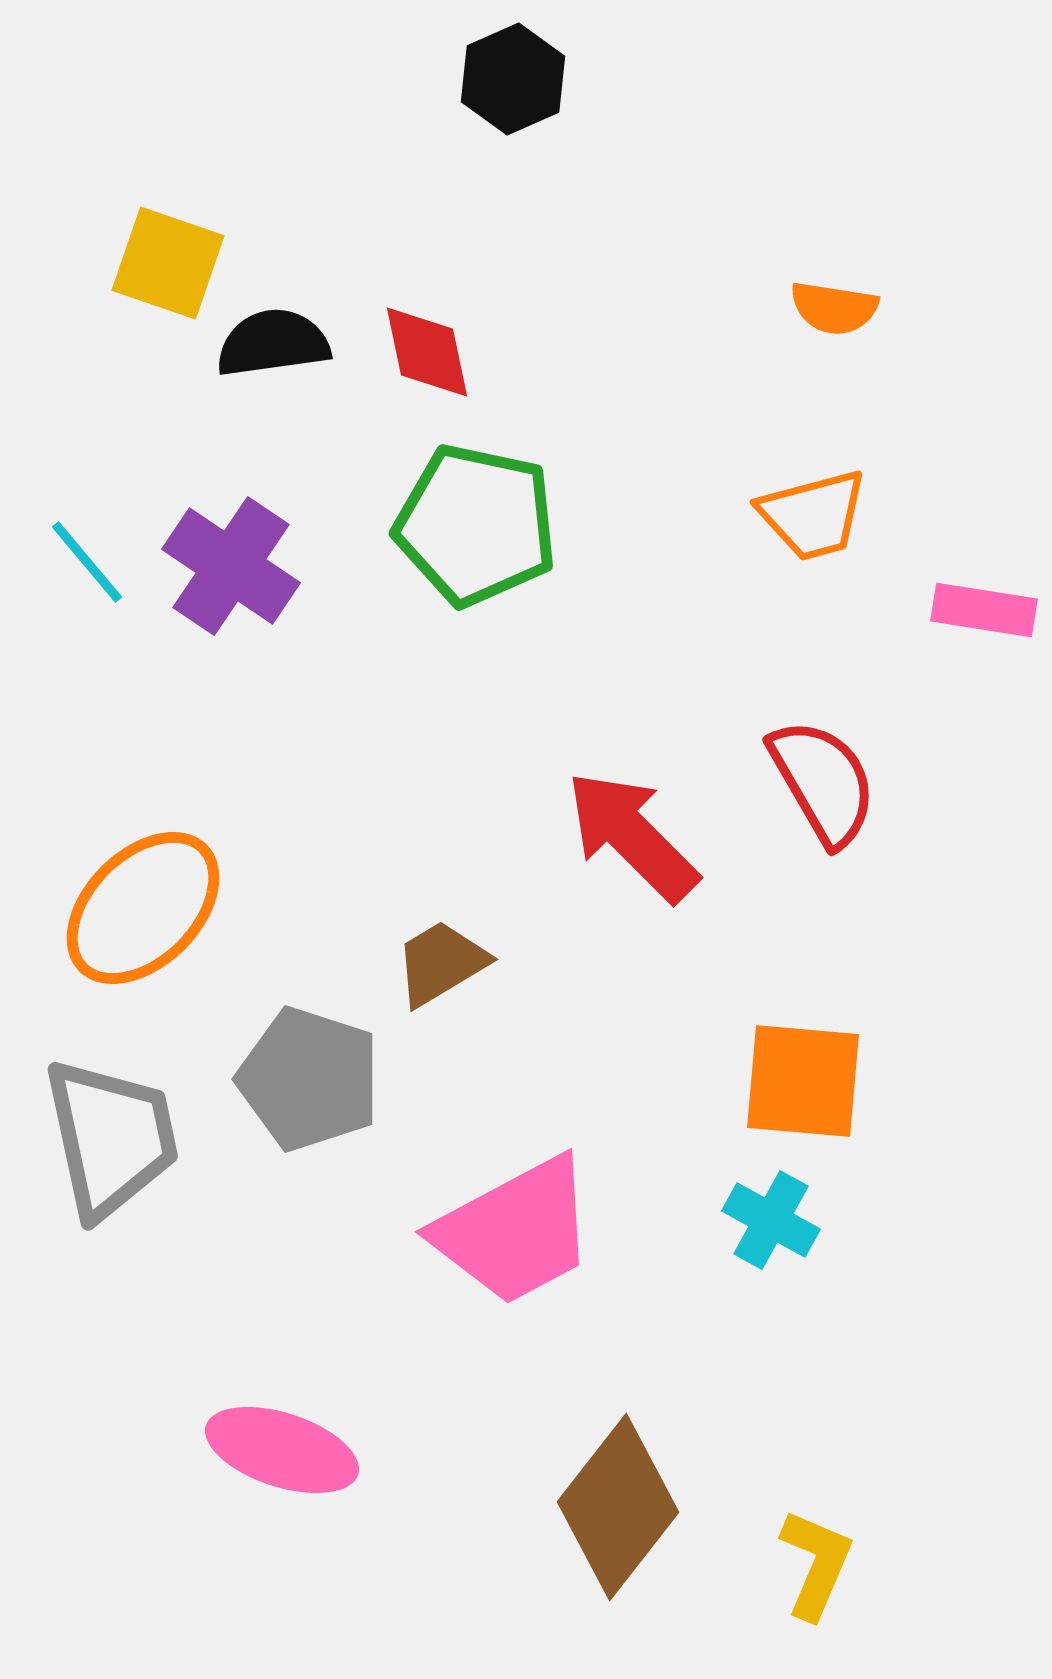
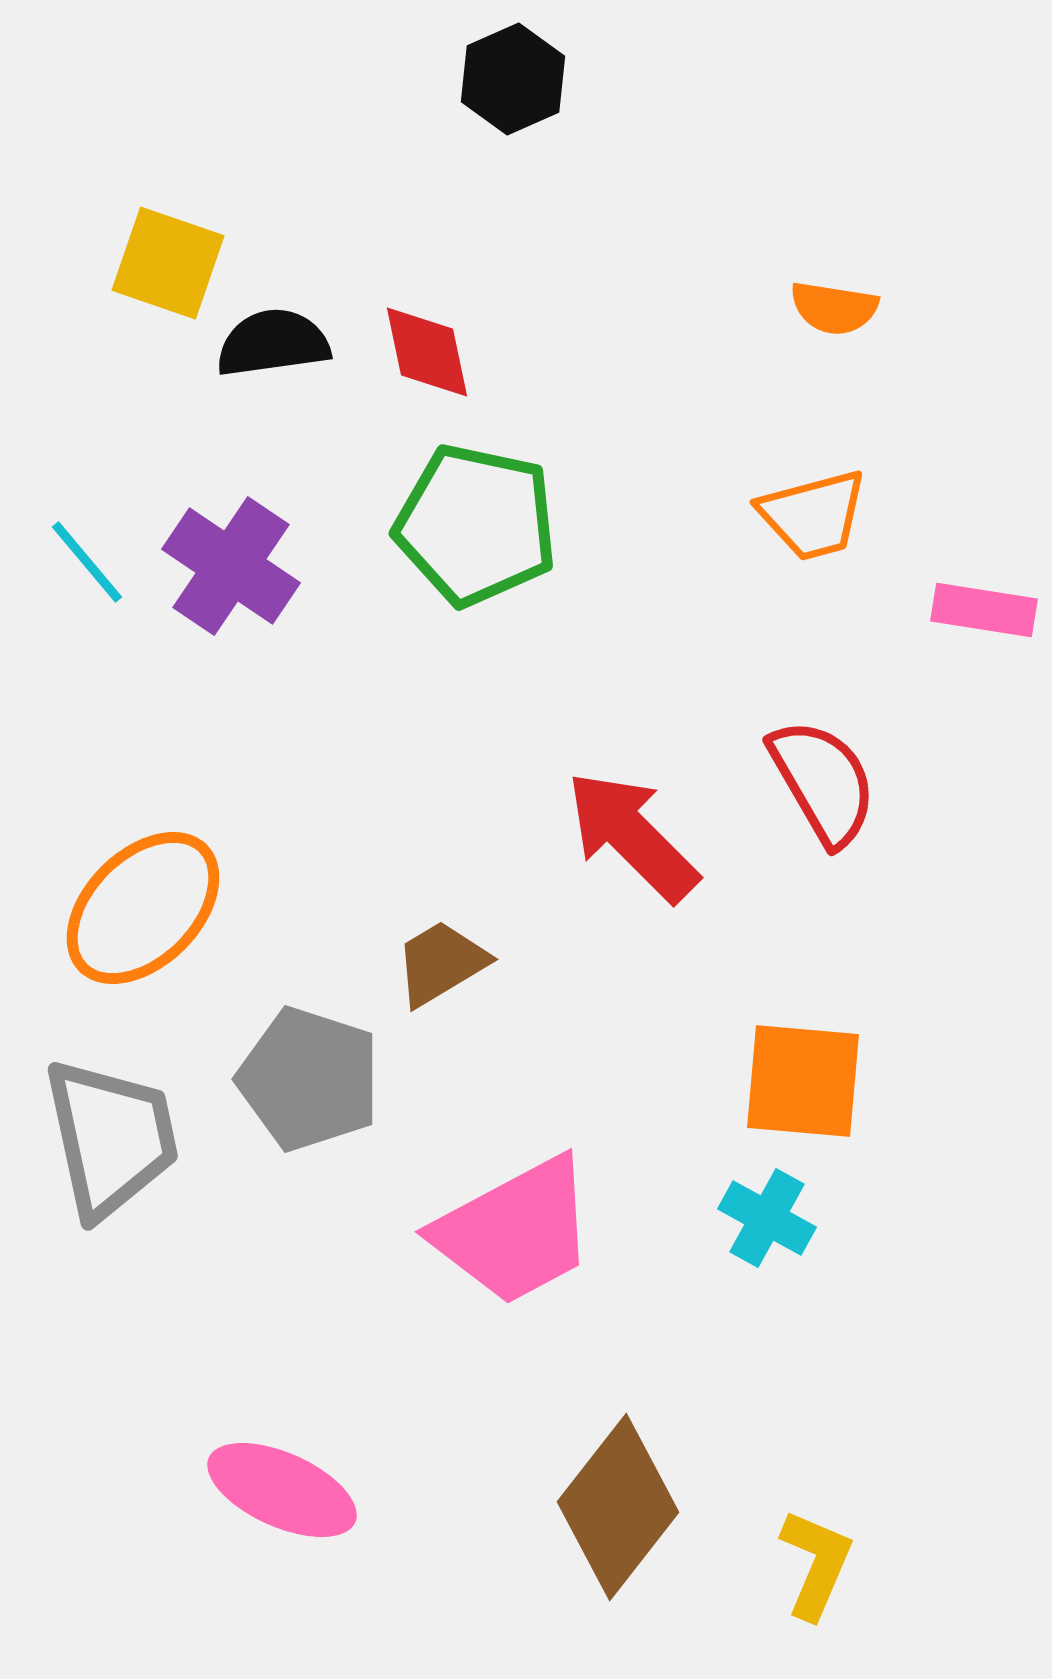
cyan cross: moved 4 px left, 2 px up
pink ellipse: moved 40 px down; rotated 6 degrees clockwise
